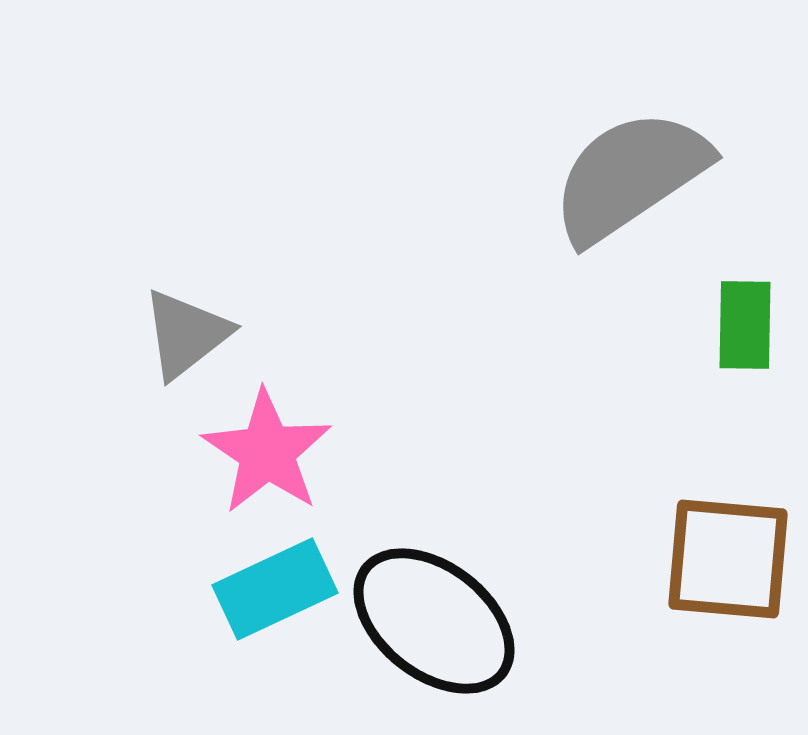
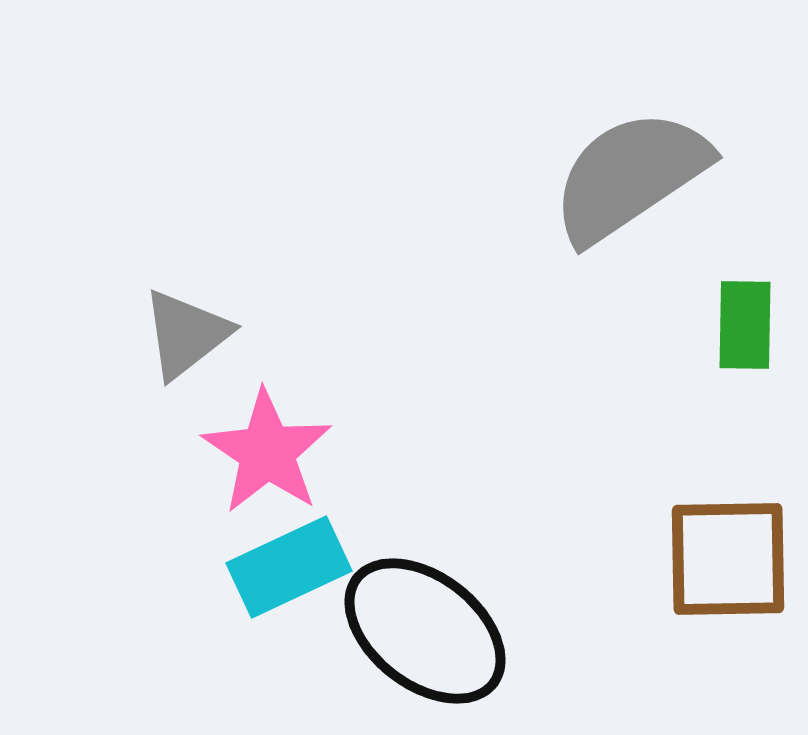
brown square: rotated 6 degrees counterclockwise
cyan rectangle: moved 14 px right, 22 px up
black ellipse: moved 9 px left, 10 px down
